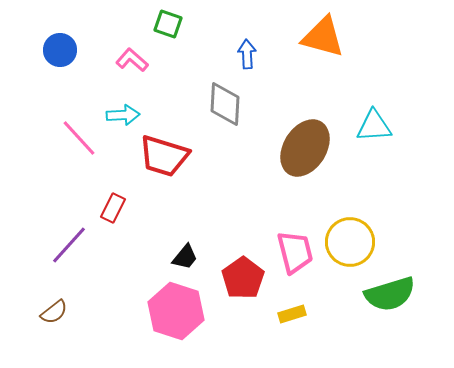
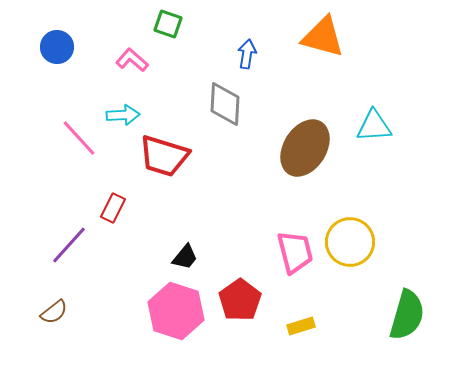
blue circle: moved 3 px left, 3 px up
blue arrow: rotated 12 degrees clockwise
red pentagon: moved 3 px left, 22 px down
green semicircle: moved 17 px right, 21 px down; rotated 57 degrees counterclockwise
yellow rectangle: moved 9 px right, 12 px down
